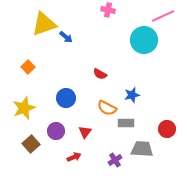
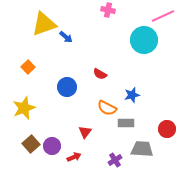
blue circle: moved 1 px right, 11 px up
purple circle: moved 4 px left, 15 px down
